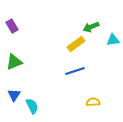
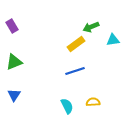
cyan semicircle: moved 35 px right
